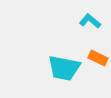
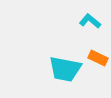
cyan trapezoid: moved 1 px right, 1 px down
